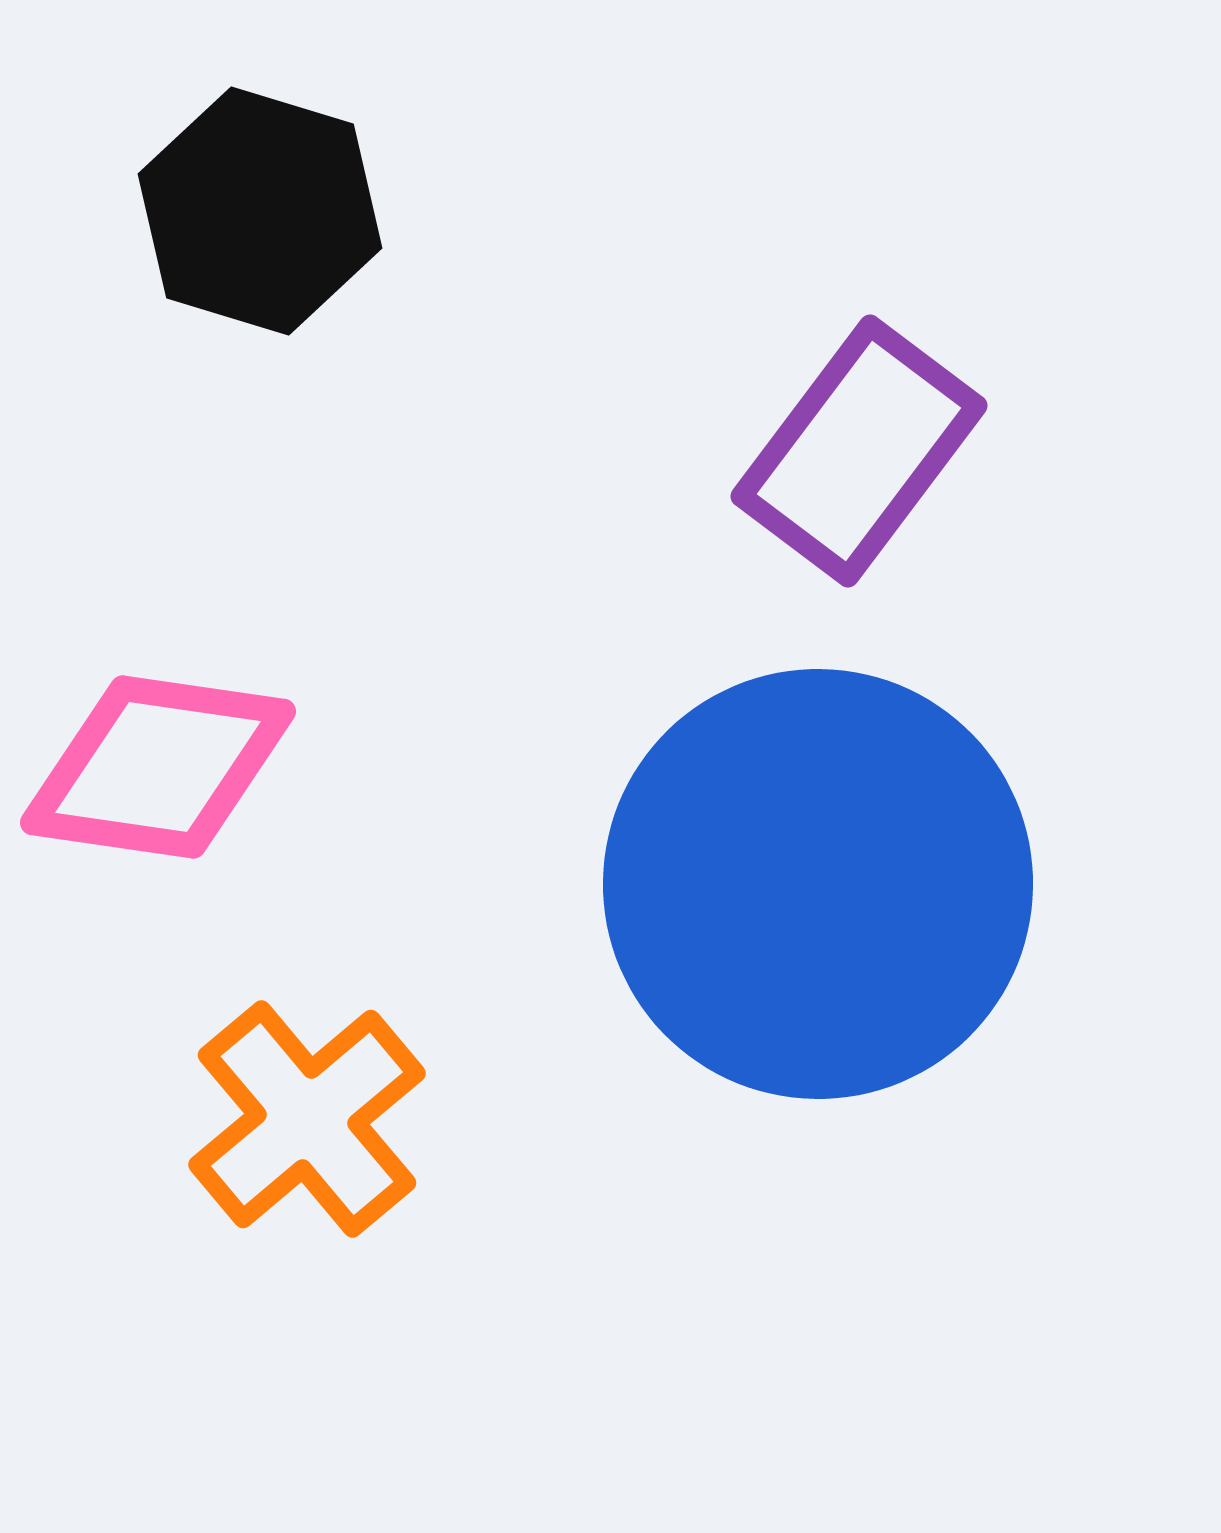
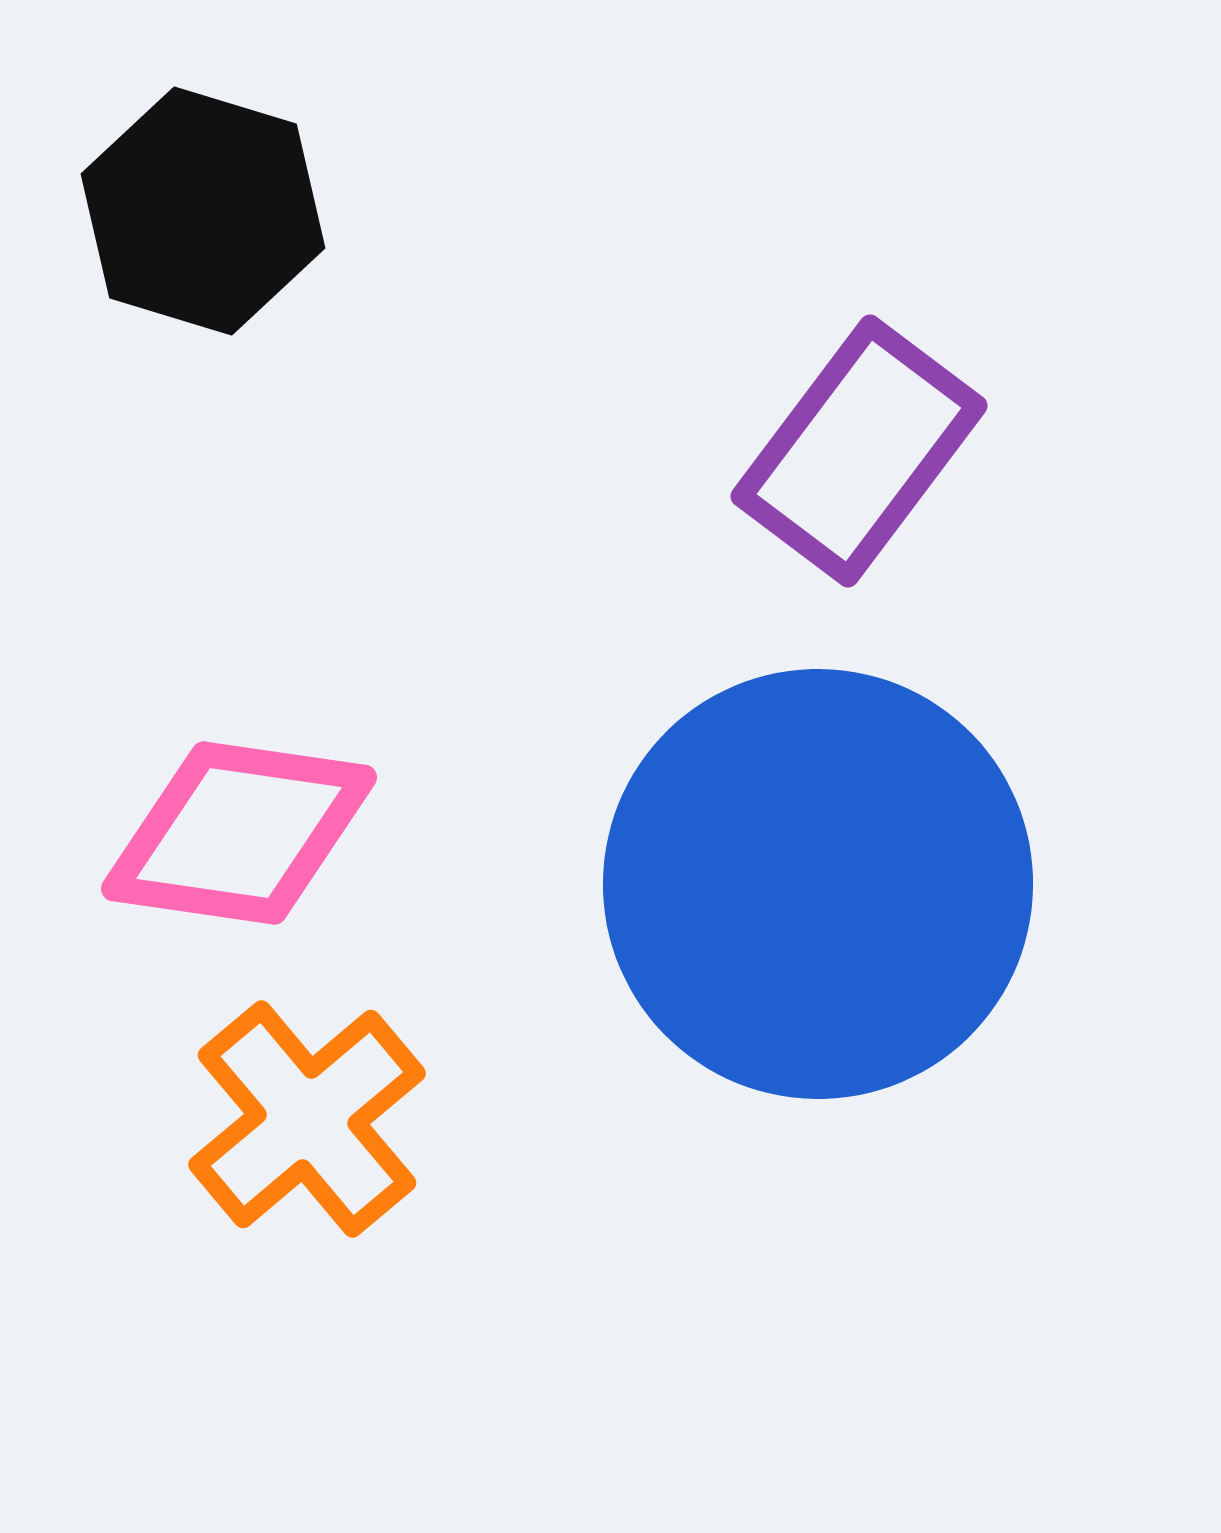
black hexagon: moved 57 px left
pink diamond: moved 81 px right, 66 px down
